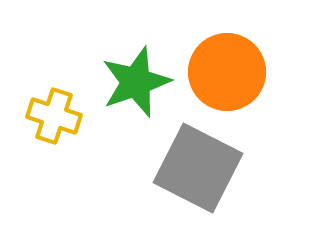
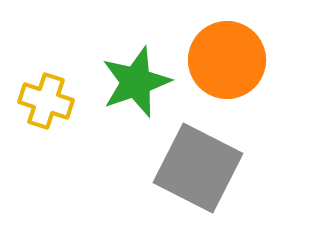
orange circle: moved 12 px up
yellow cross: moved 8 px left, 15 px up
